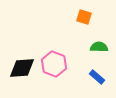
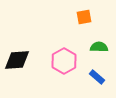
orange square: rotated 28 degrees counterclockwise
pink hexagon: moved 10 px right, 3 px up; rotated 10 degrees clockwise
black diamond: moved 5 px left, 8 px up
